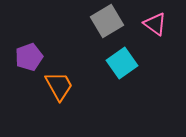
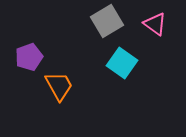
cyan square: rotated 20 degrees counterclockwise
